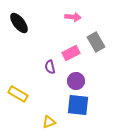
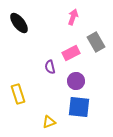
pink arrow: rotated 77 degrees counterclockwise
yellow rectangle: rotated 42 degrees clockwise
blue square: moved 1 px right, 2 px down
